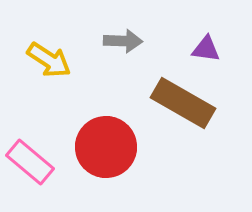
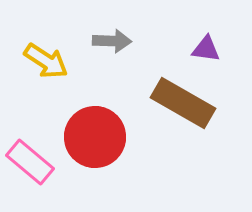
gray arrow: moved 11 px left
yellow arrow: moved 3 px left, 1 px down
red circle: moved 11 px left, 10 px up
